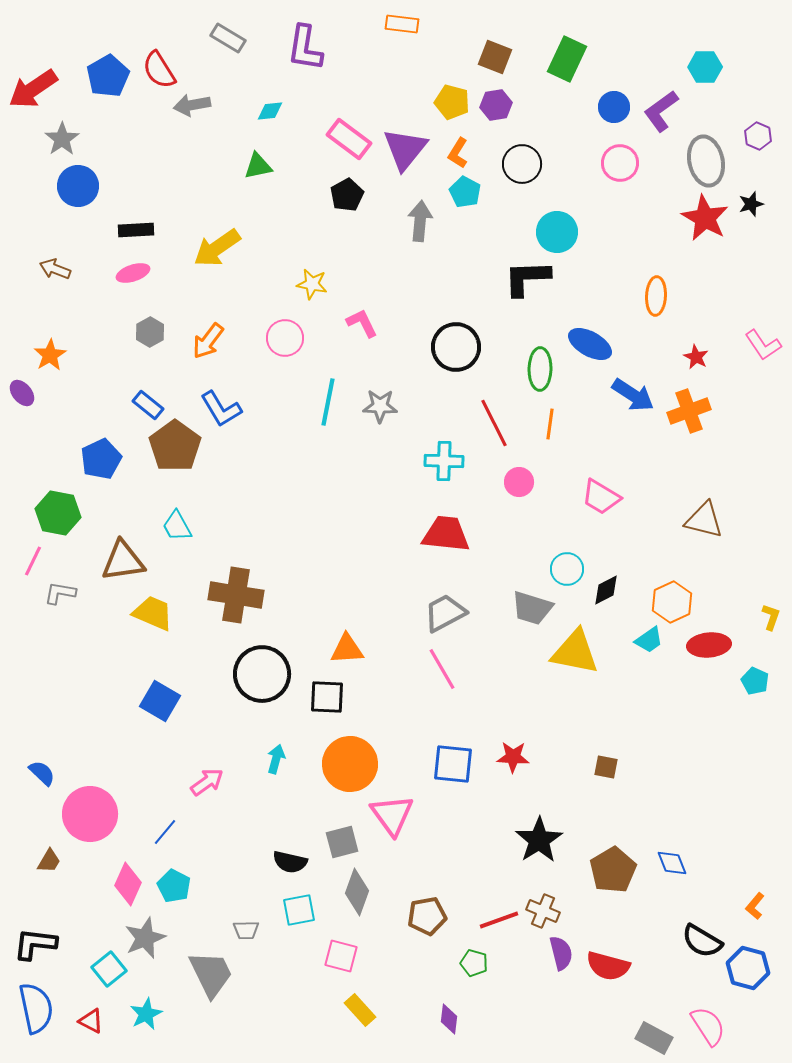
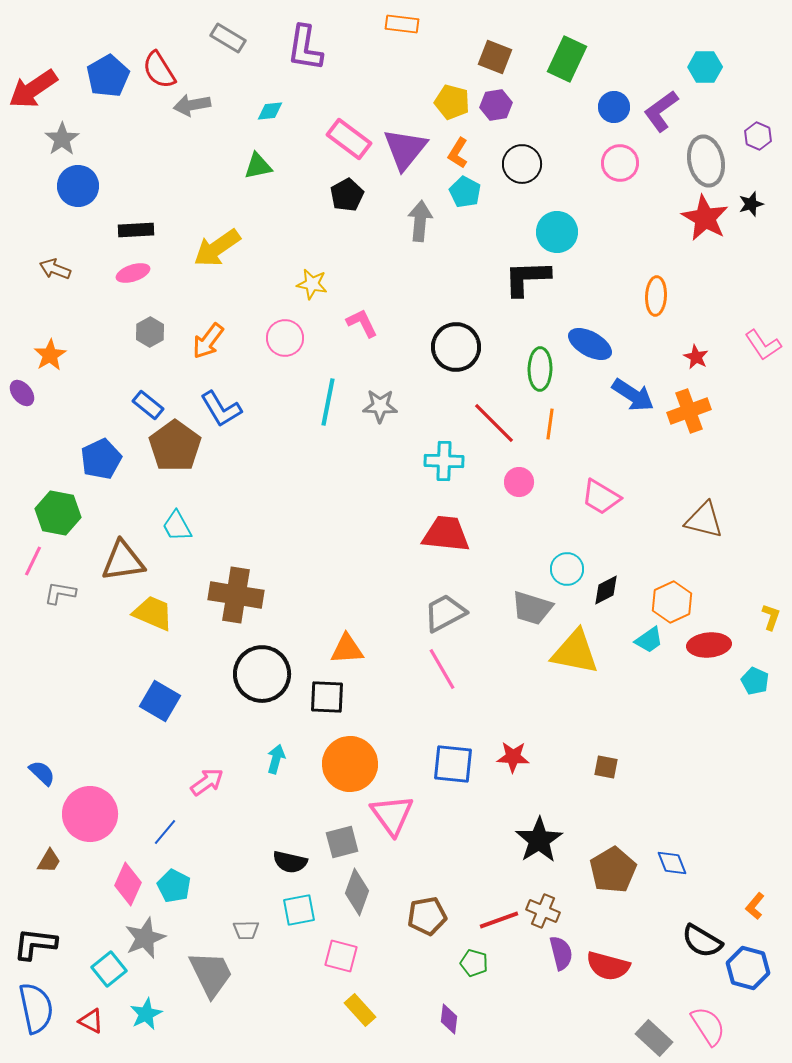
red line at (494, 423): rotated 18 degrees counterclockwise
gray rectangle at (654, 1038): rotated 15 degrees clockwise
